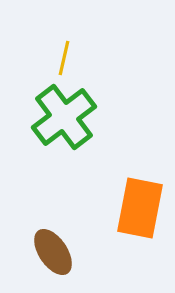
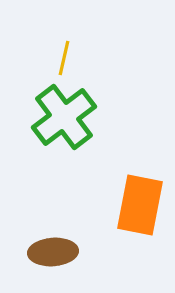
orange rectangle: moved 3 px up
brown ellipse: rotated 60 degrees counterclockwise
